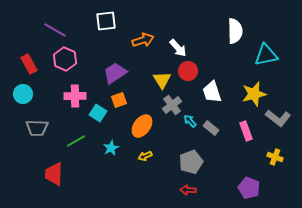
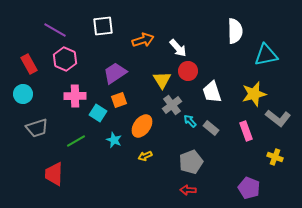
white square: moved 3 px left, 5 px down
gray trapezoid: rotated 20 degrees counterclockwise
cyan star: moved 3 px right, 8 px up; rotated 21 degrees counterclockwise
